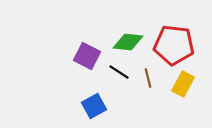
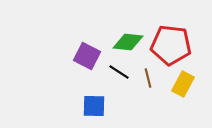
red pentagon: moved 3 px left
blue square: rotated 30 degrees clockwise
